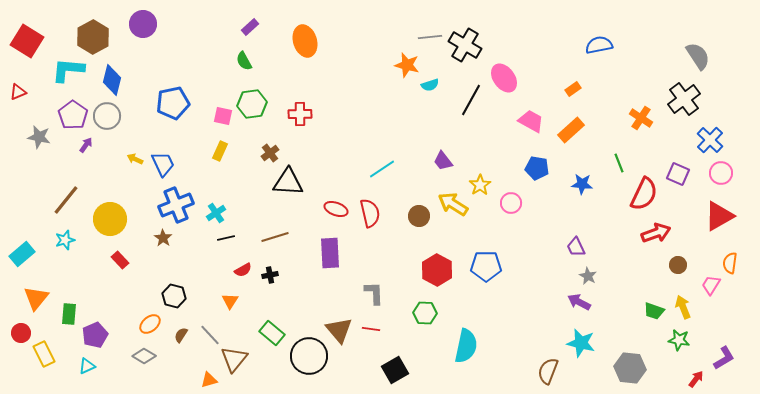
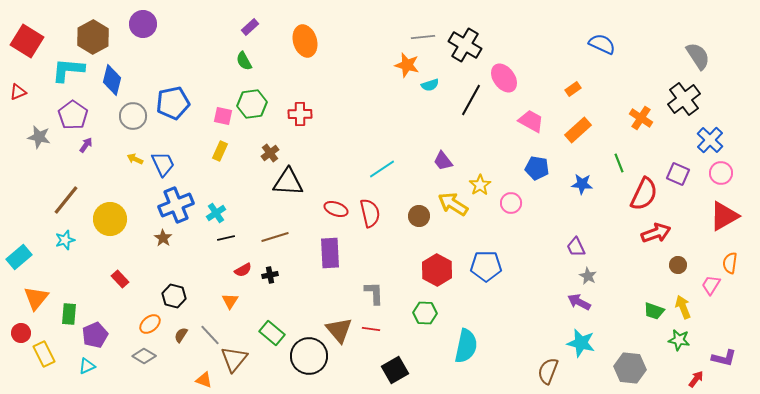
gray line at (430, 37): moved 7 px left
blue semicircle at (599, 45): moved 3 px right, 1 px up; rotated 36 degrees clockwise
gray circle at (107, 116): moved 26 px right
orange rectangle at (571, 130): moved 7 px right
red triangle at (719, 216): moved 5 px right
cyan rectangle at (22, 254): moved 3 px left, 3 px down
red rectangle at (120, 260): moved 19 px down
purple L-shape at (724, 358): rotated 45 degrees clockwise
orange triangle at (209, 380): moved 5 px left; rotated 36 degrees clockwise
